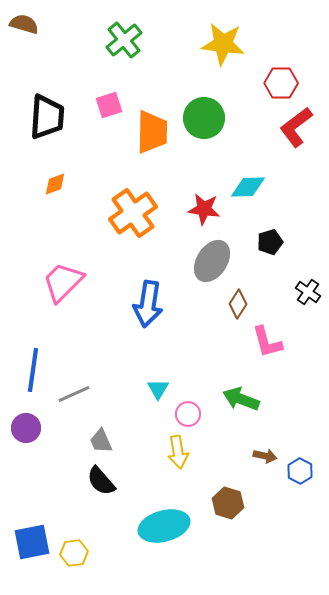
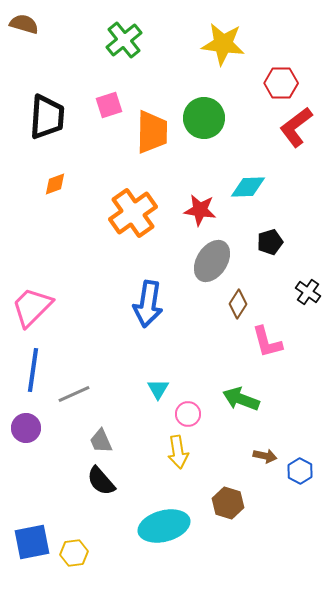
red star: moved 4 px left, 1 px down
pink trapezoid: moved 31 px left, 25 px down
